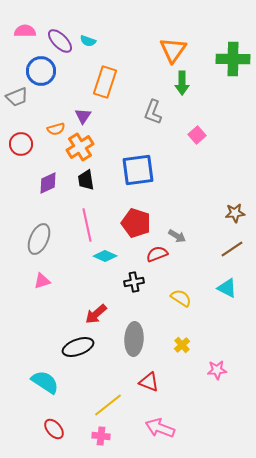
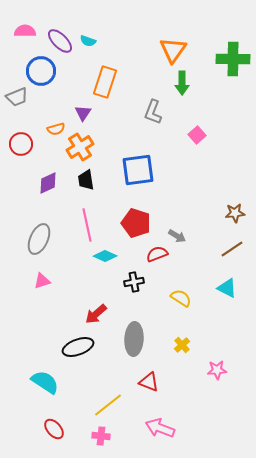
purple triangle at (83, 116): moved 3 px up
